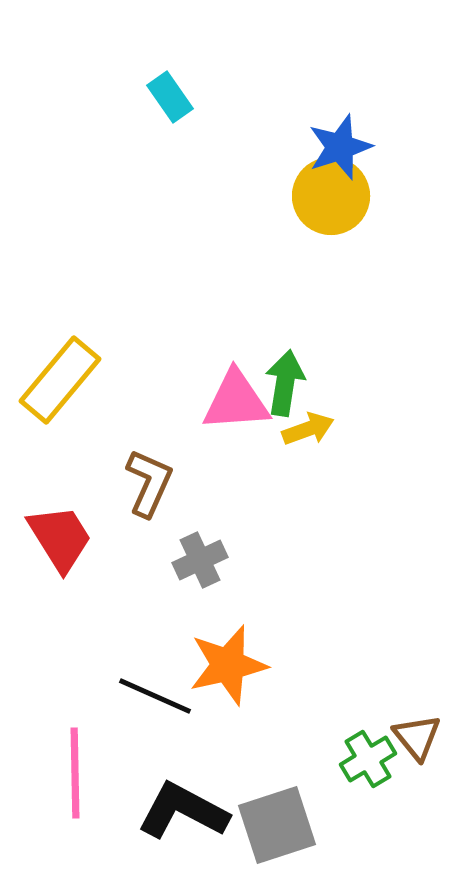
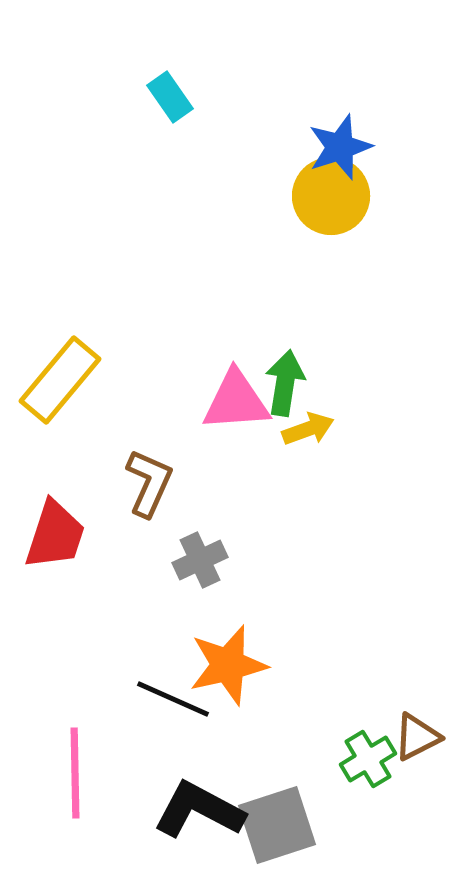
red trapezoid: moved 5 px left, 3 px up; rotated 50 degrees clockwise
black line: moved 18 px right, 3 px down
brown triangle: rotated 42 degrees clockwise
black L-shape: moved 16 px right, 1 px up
